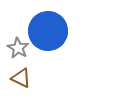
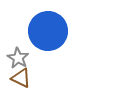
gray star: moved 10 px down
